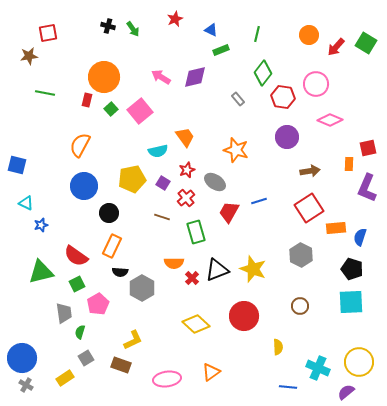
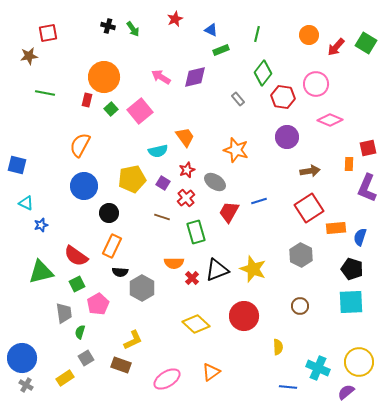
pink ellipse at (167, 379): rotated 24 degrees counterclockwise
